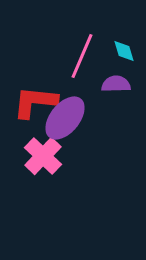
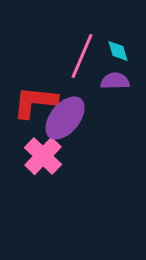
cyan diamond: moved 6 px left
purple semicircle: moved 1 px left, 3 px up
